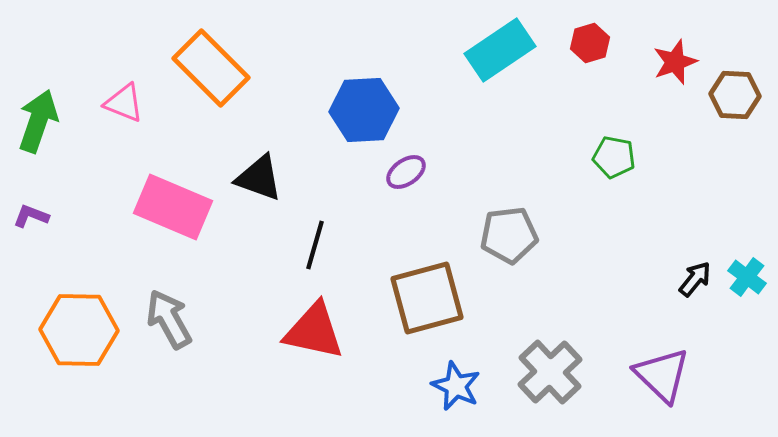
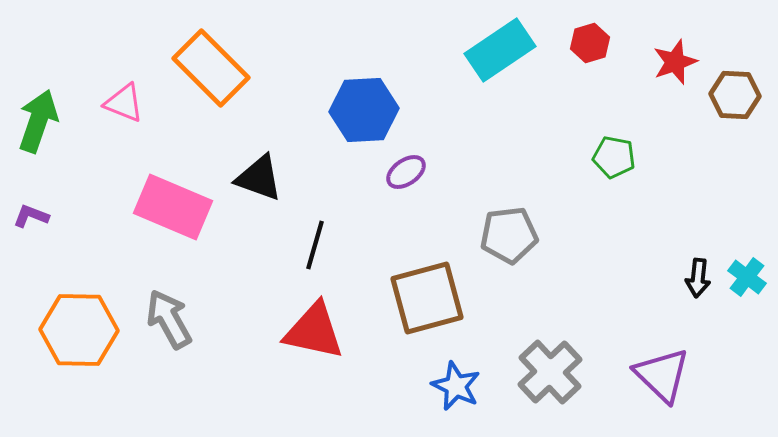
black arrow: moved 3 px right, 1 px up; rotated 147 degrees clockwise
